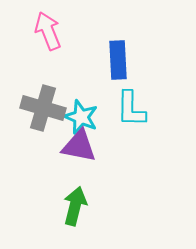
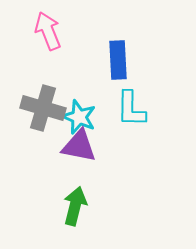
cyan star: moved 2 px left
